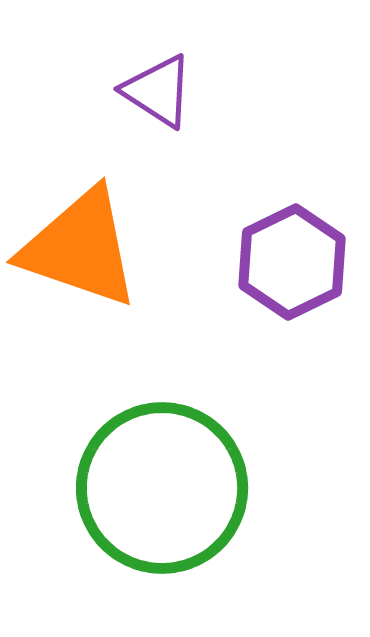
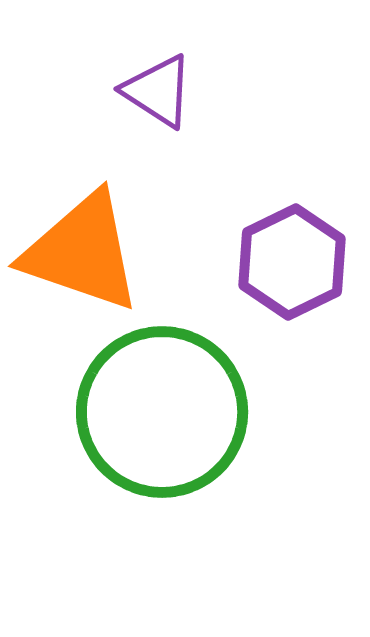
orange triangle: moved 2 px right, 4 px down
green circle: moved 76 px up
